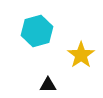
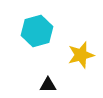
yellow star: rotated 20 degrees clockwise
